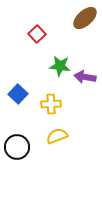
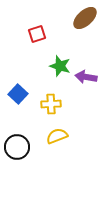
red square: rotated 24 degrees clockwise
green star: rotated 10 degrees clockwise
purple arrow: moved 1 px right
